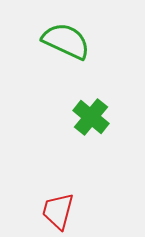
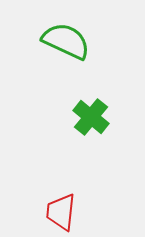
red trapezoid: moved 3 px right, 1 px down; rotated 9 degrees counterclockwise
